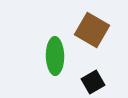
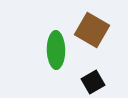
green ellipse: moved 1 px right, 6 px up
